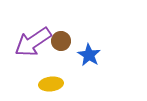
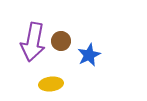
purple arrow: rotated 45 degrees counterclockwise
blue star: rotated 15 degrees clockwise
